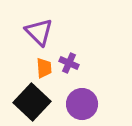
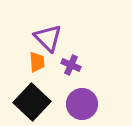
purple triangle: moved 9 px right, 6 px down
purple cross: moved 2 px right, 2 px down
orange trapezoid: moved 7 px left, 6 px up
